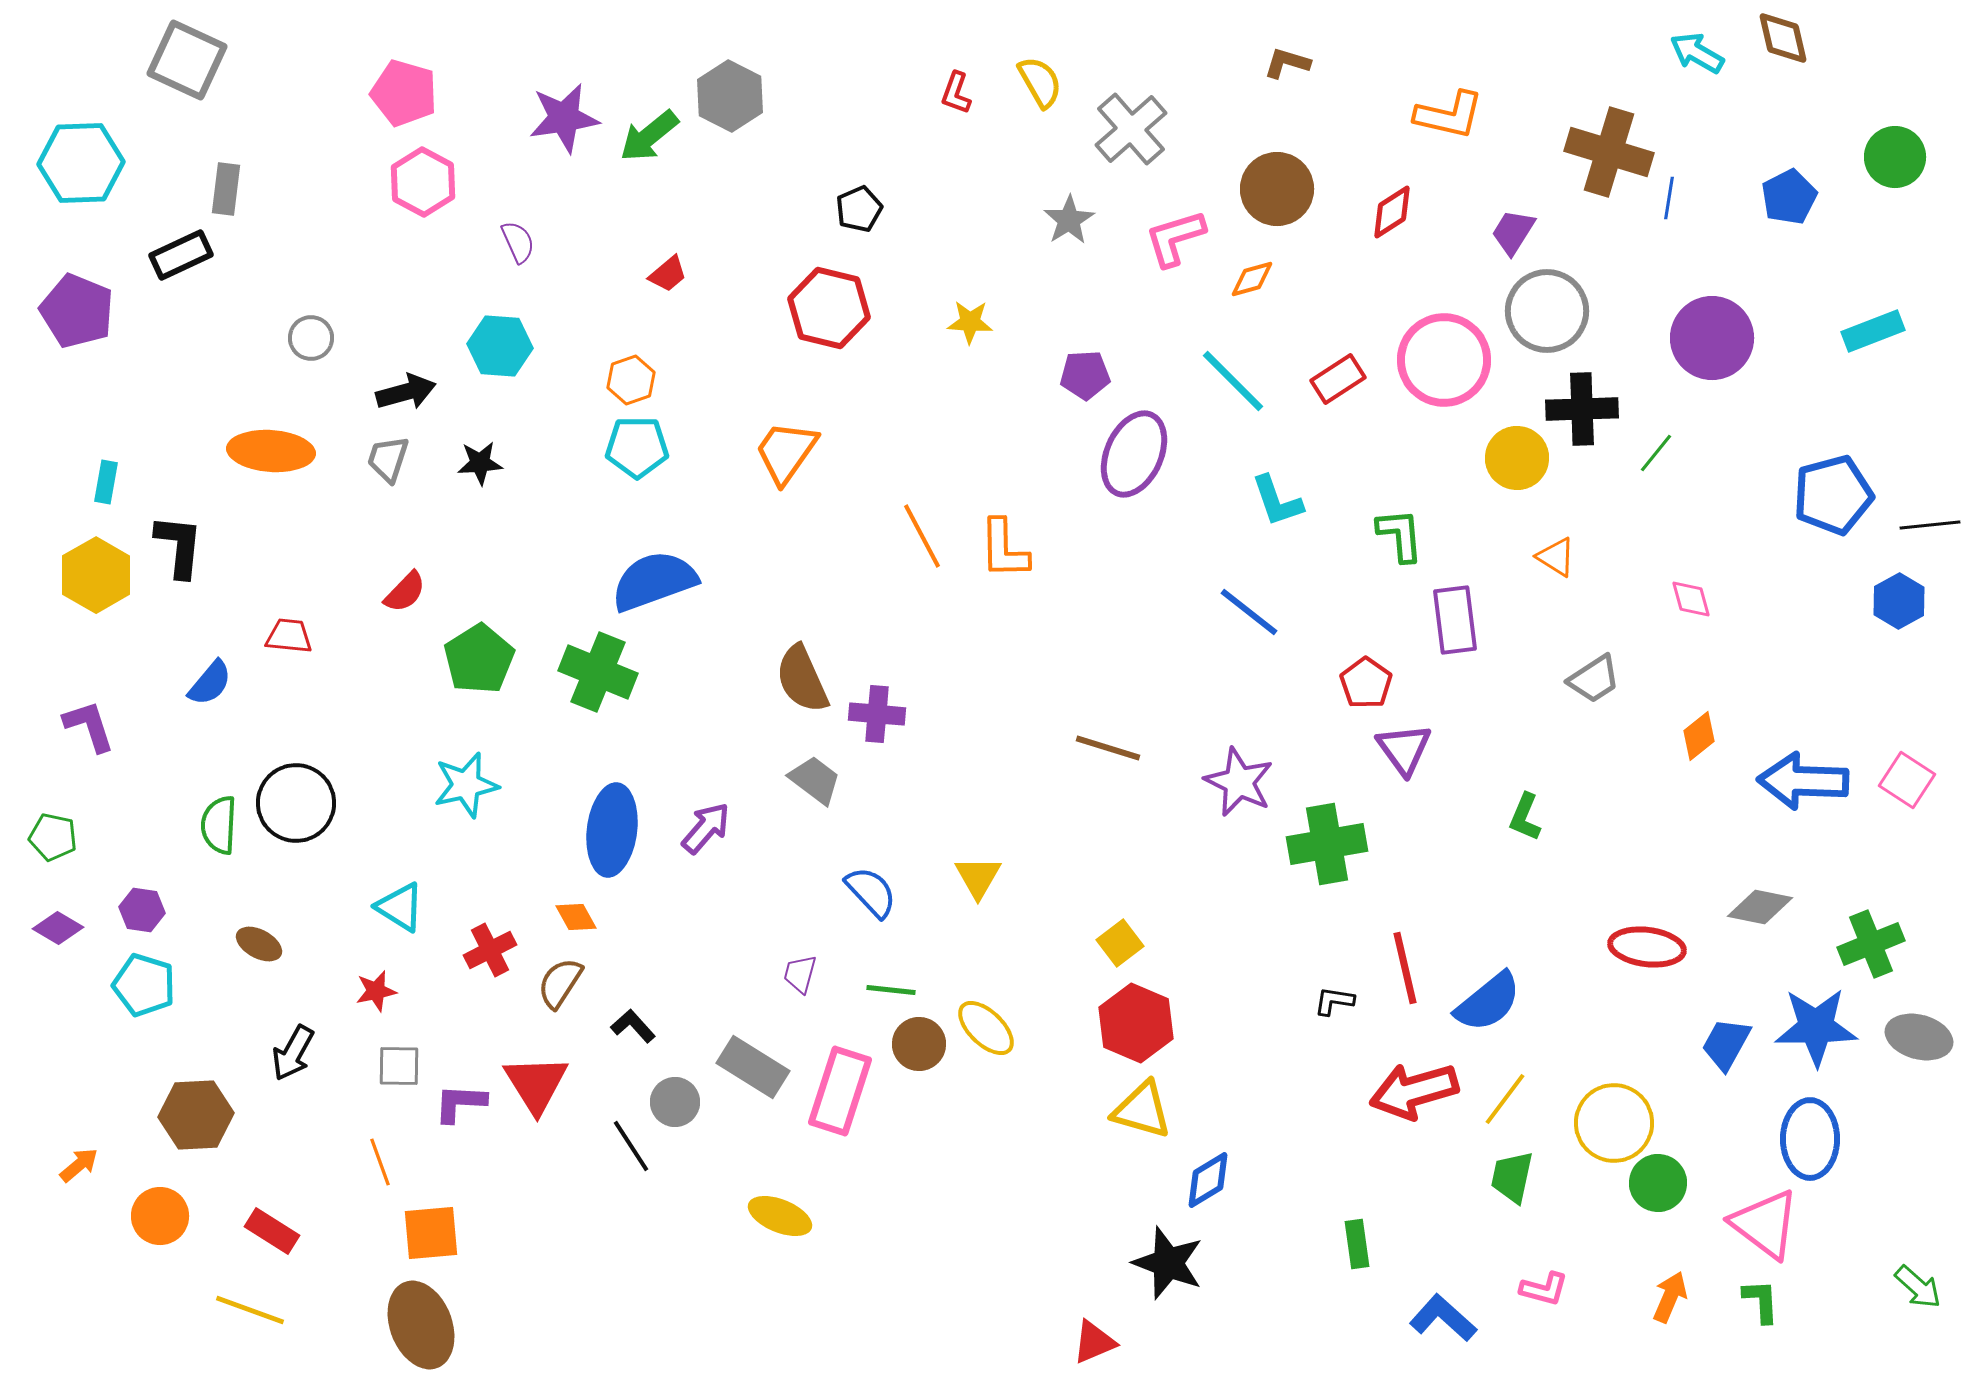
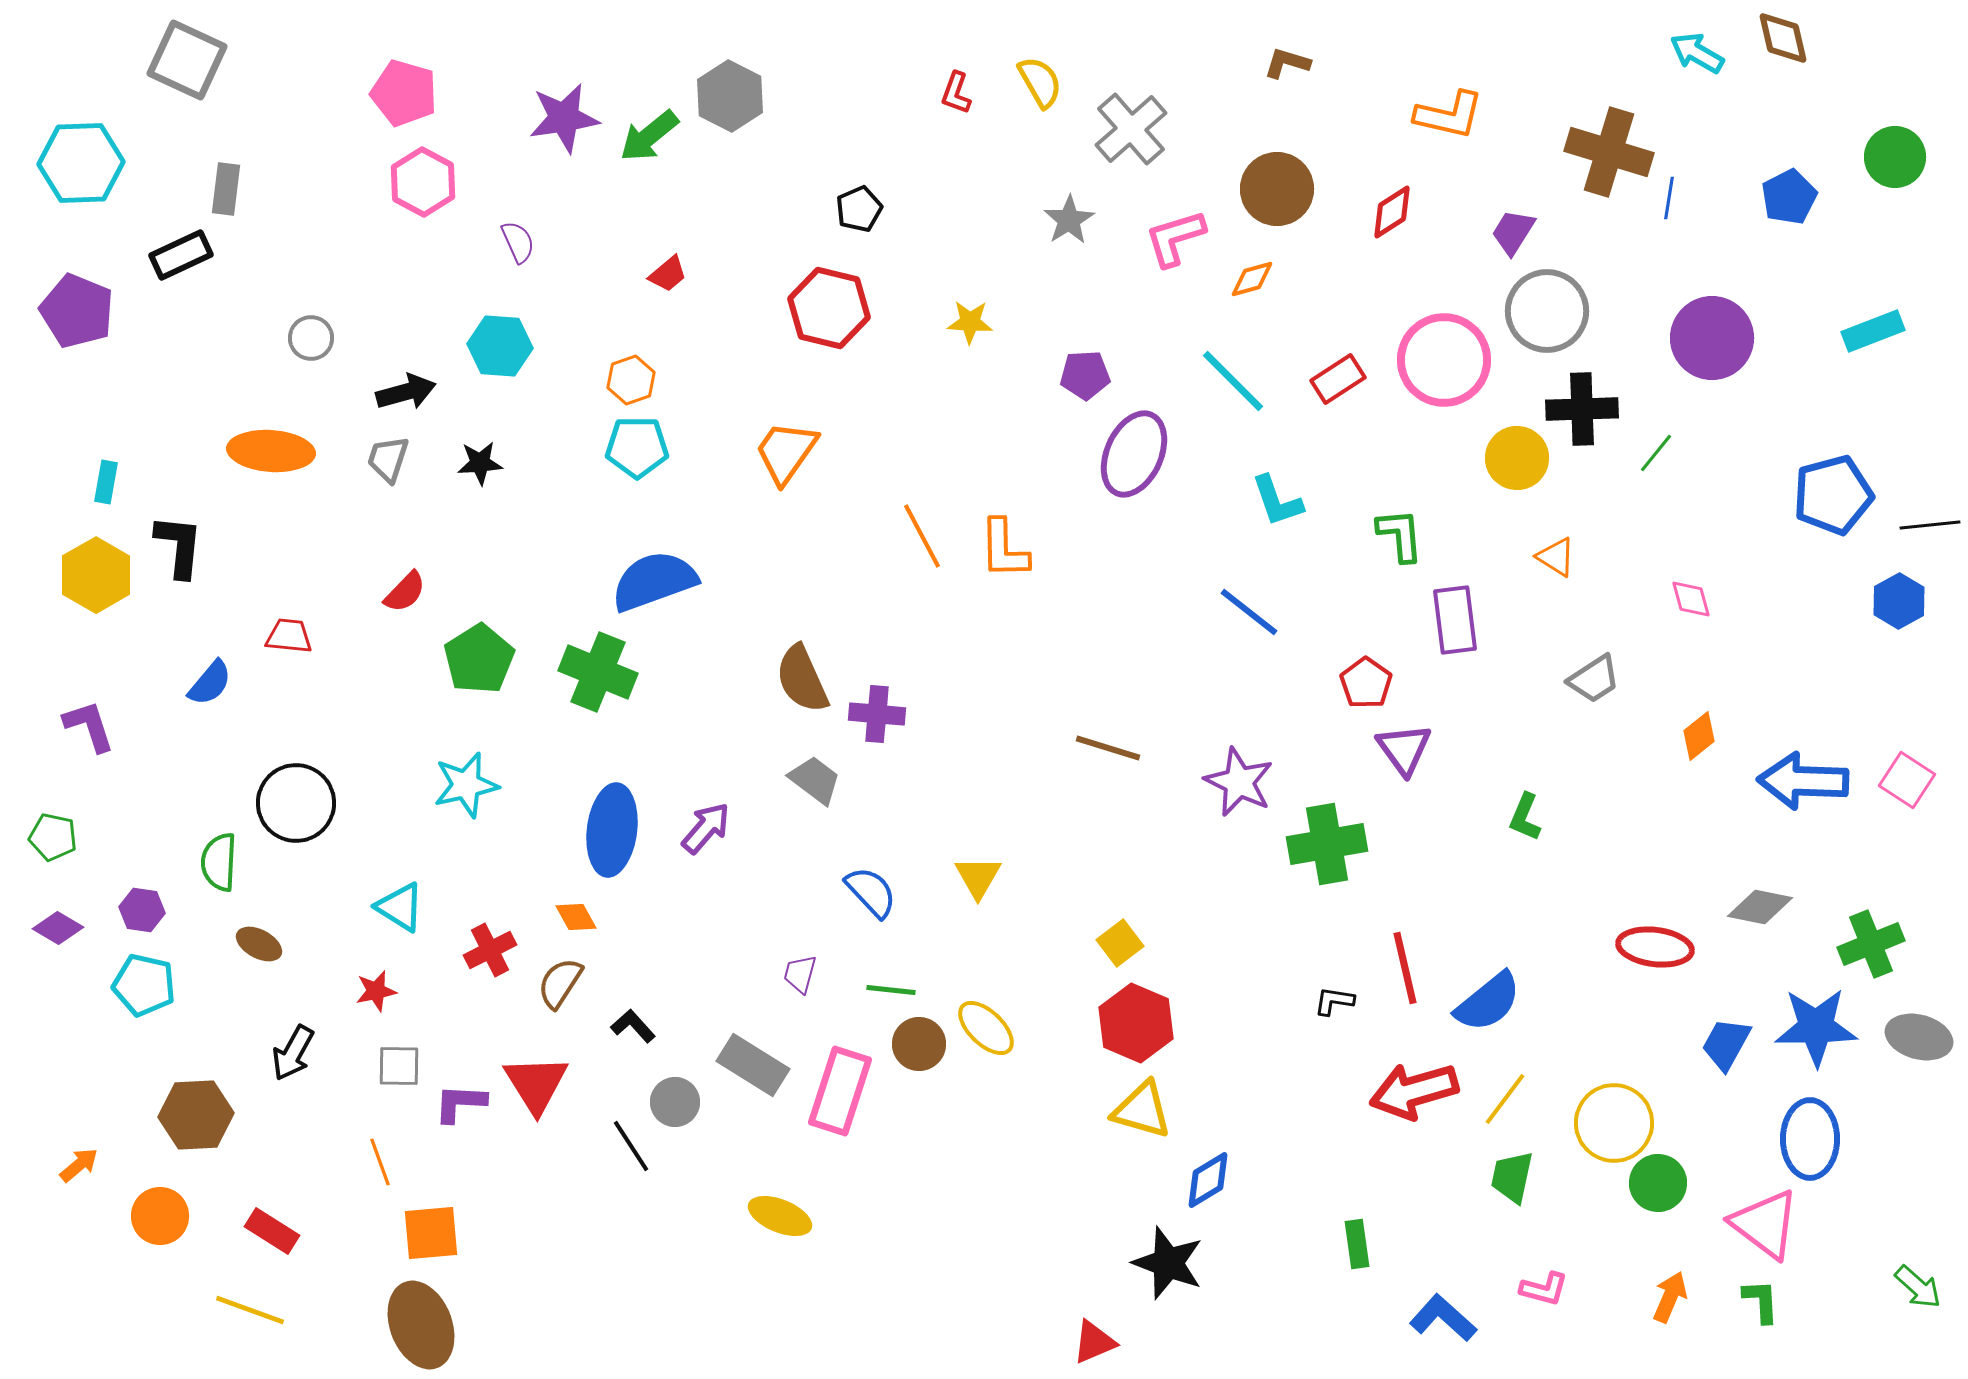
green semicircle at (219, 825): moved 37 px down
red ellipse at (1647, 947): moved 8 px right
cyan pentagon at (144, 985): rotated 4 degrees counterclockwise
gray rectangle at (753, 1067): moved 2 px up
